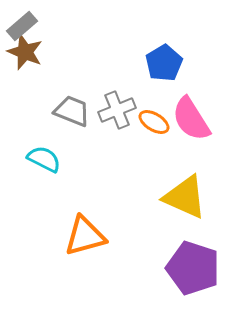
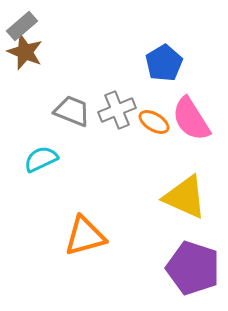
cyan semicircle: moved 3 px left; rotated 52 degrees counterclockwise
